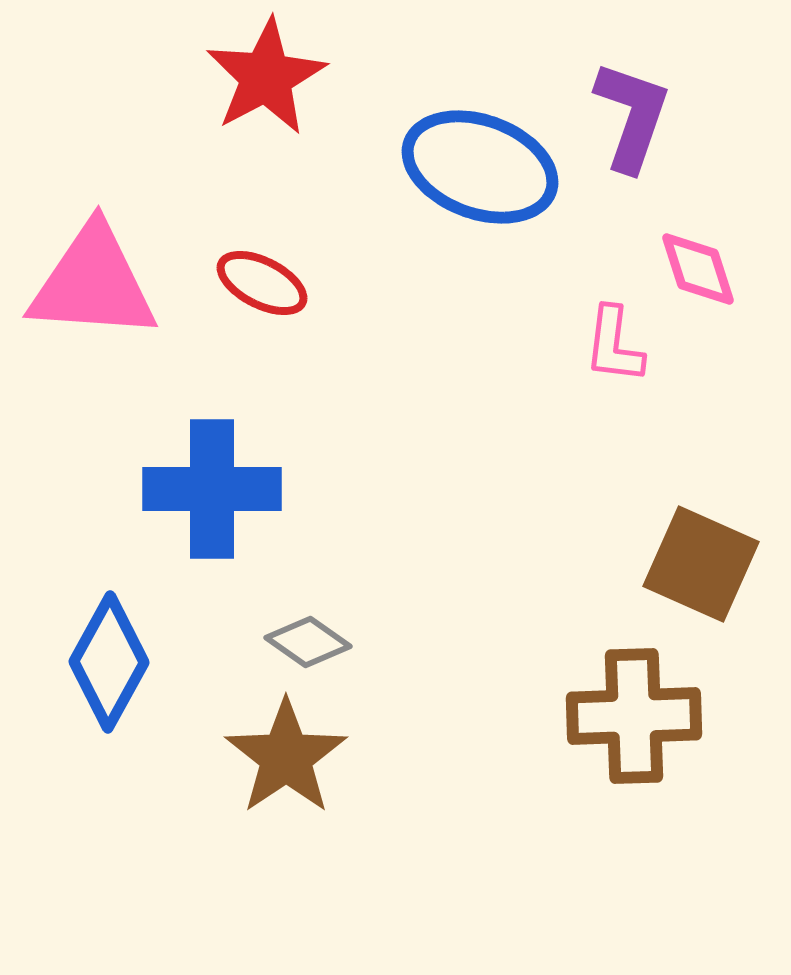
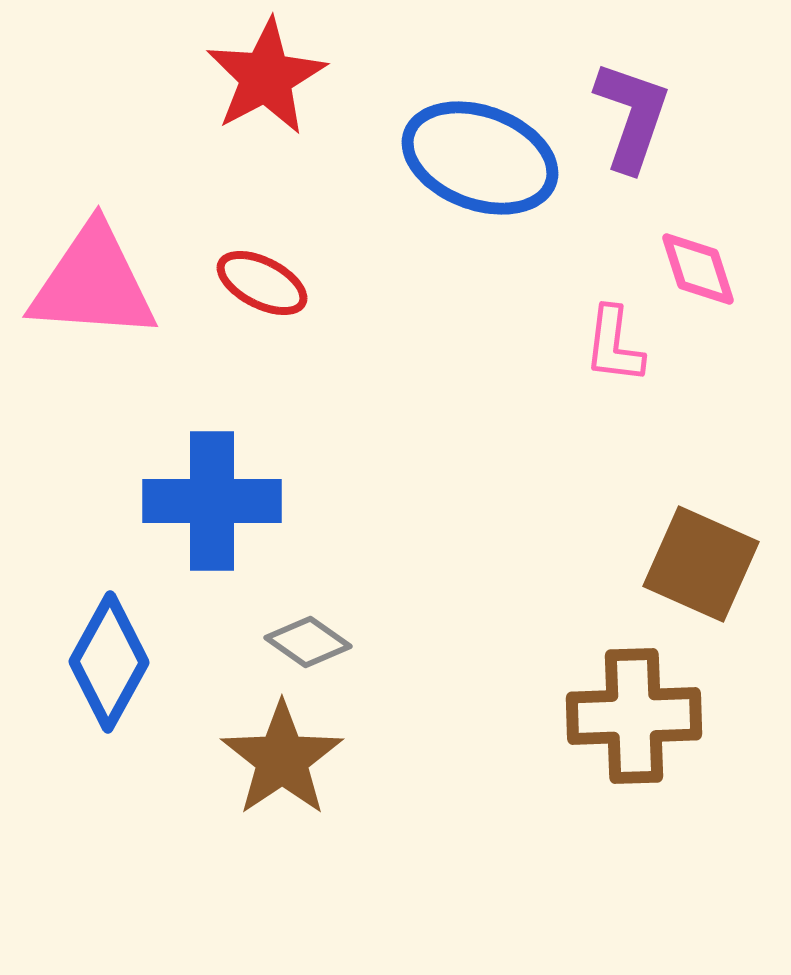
blue ellipse: moved 9 px up
blue cross: moved 12 px down
brown star: moved 4 px left, 2 px down
